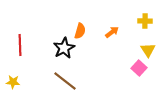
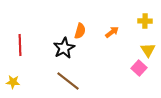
brown line: moved 3 px right
